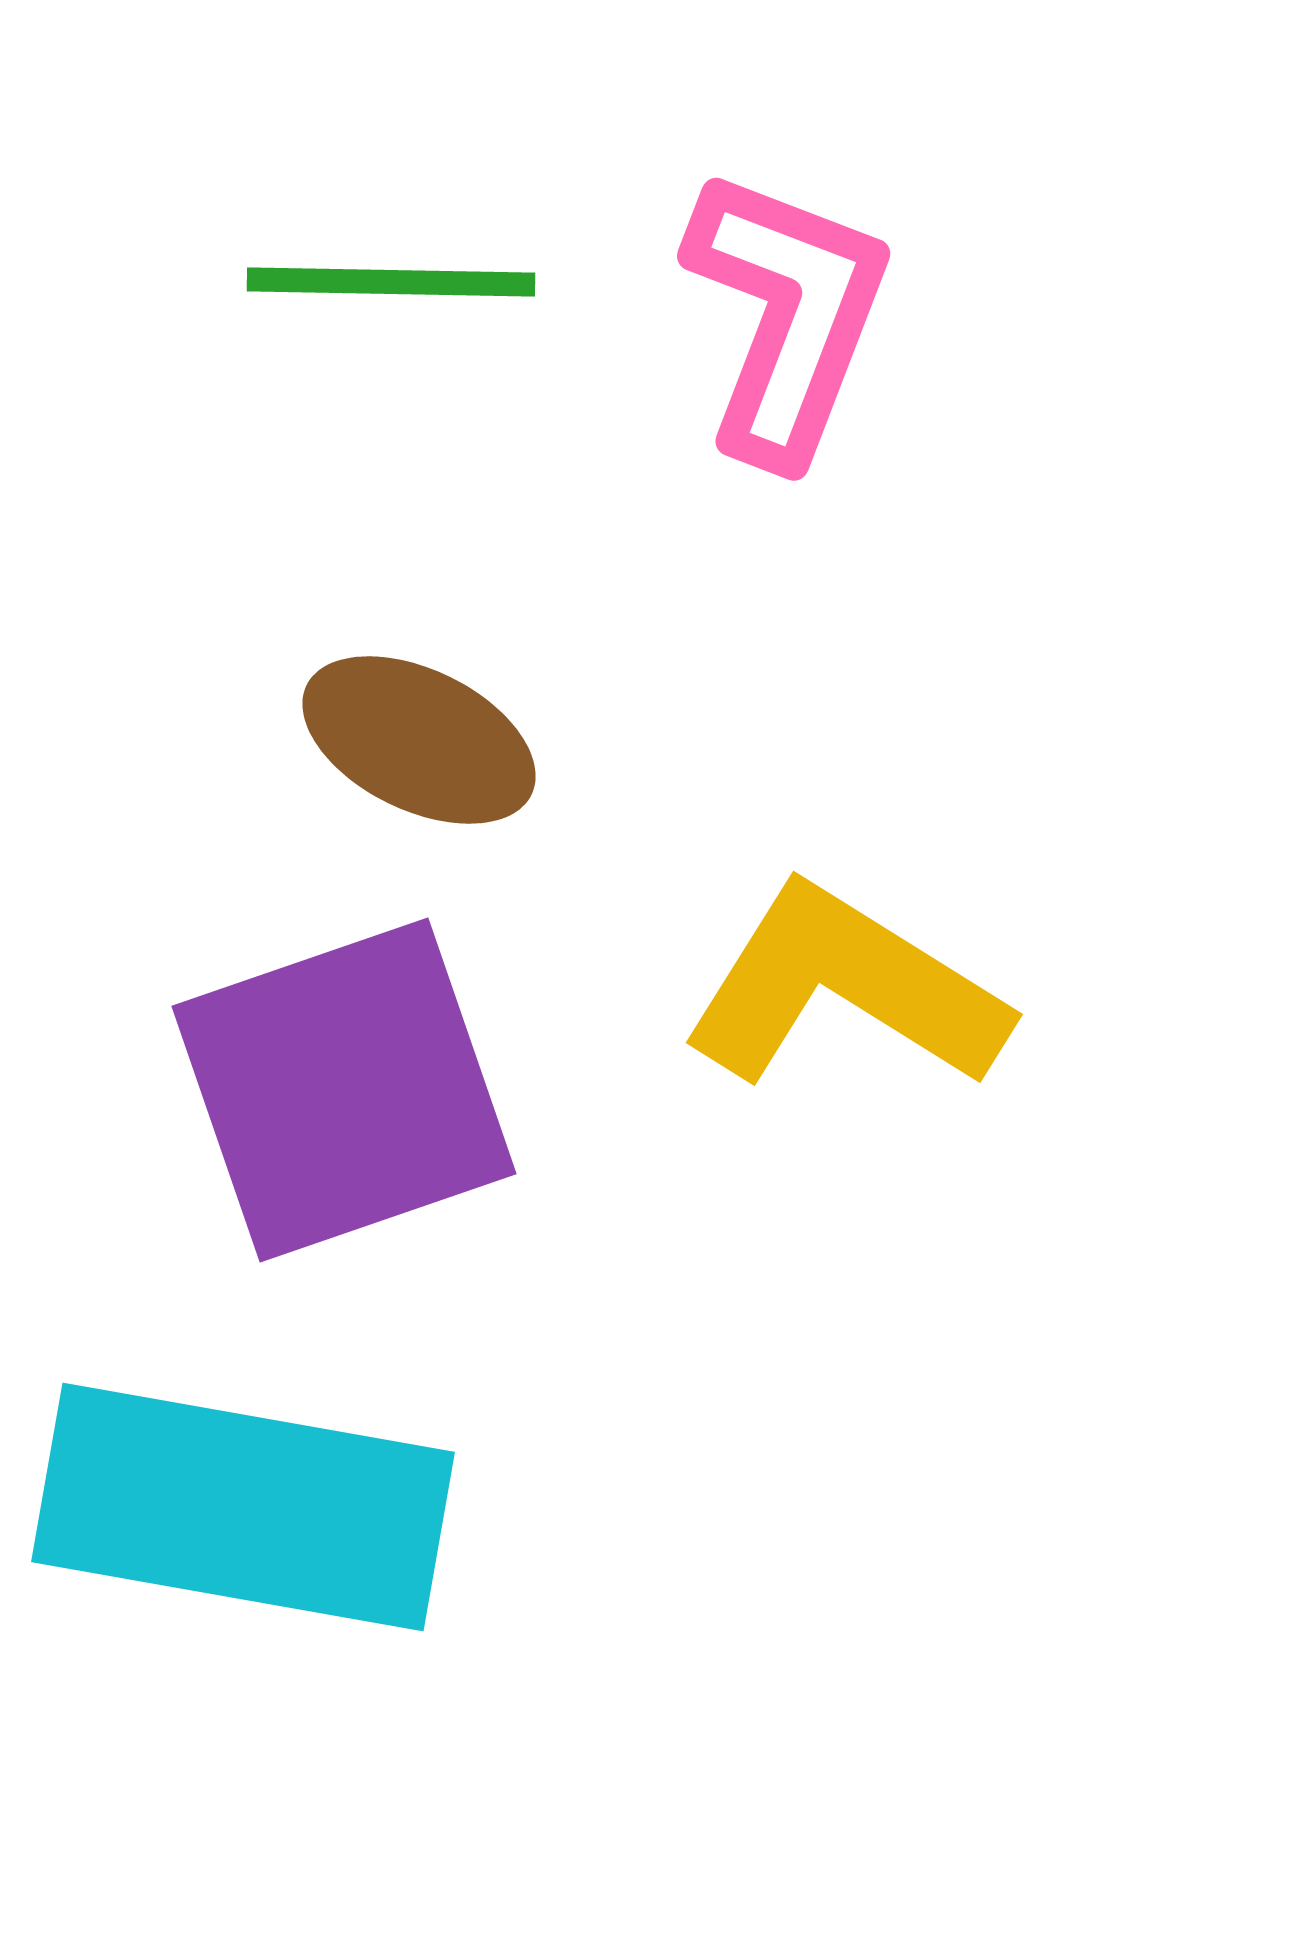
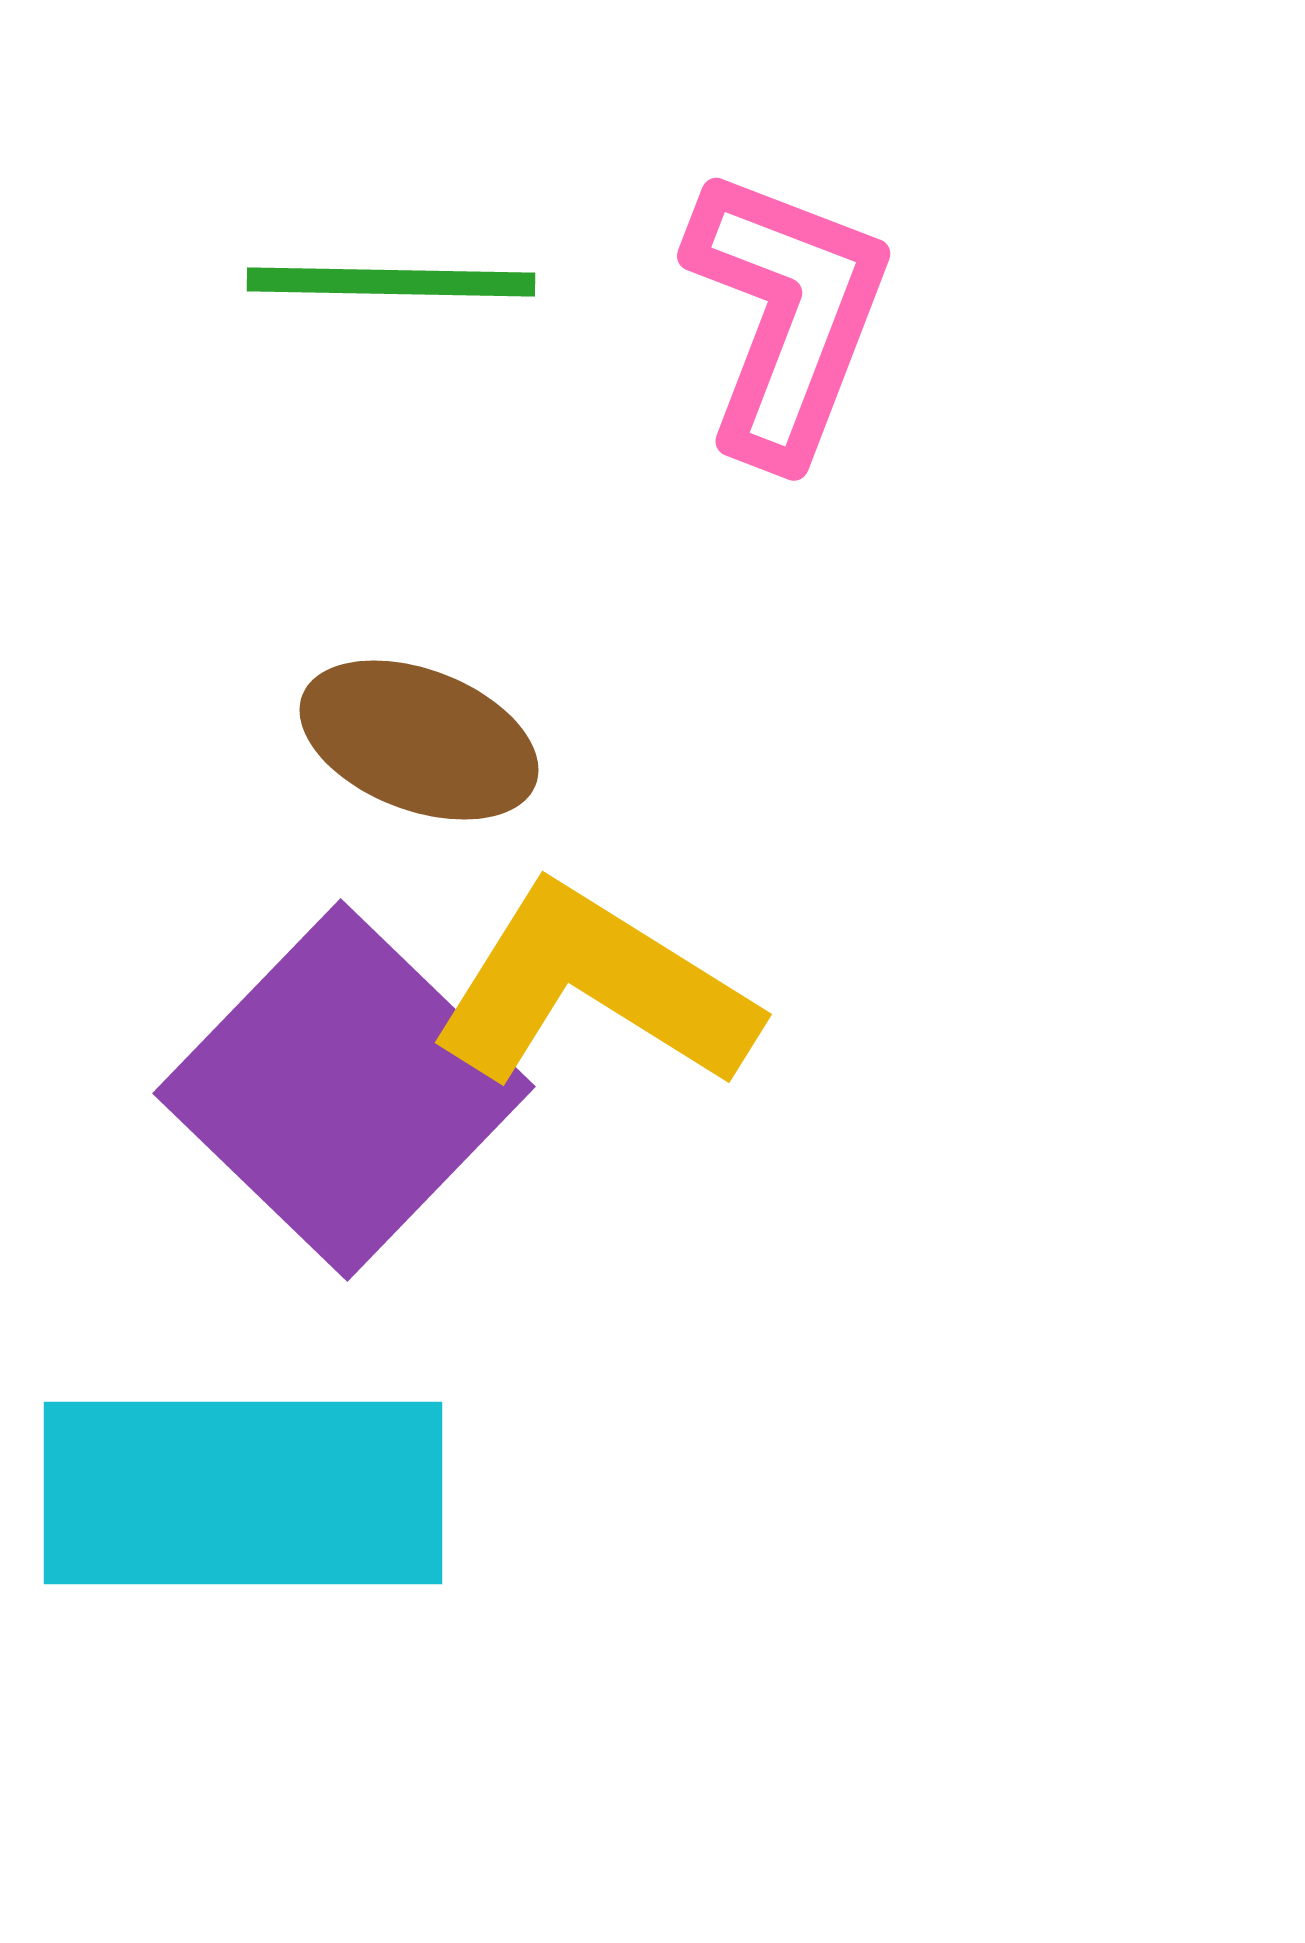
brown ellipse: rotated 5 degrees counterclockwise
yellow L-shape: moved 251 px left
purple square: rotated 27 degrees counterclockwise
cyan rectangle: moved 14 px up; rotated 10 degrees counterclockwise
